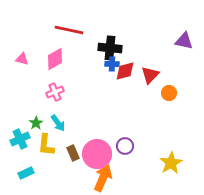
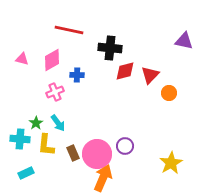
pink diamond: moved 3 px left, 1 px down
blue cross: moved 35 px left, 11 px down
cyan cross: rotated 30 degrees clockwise
